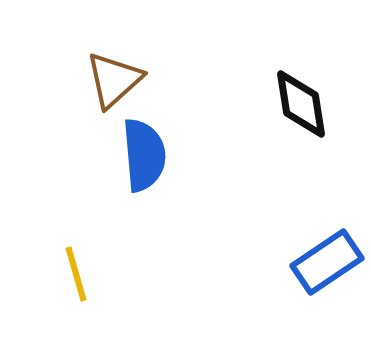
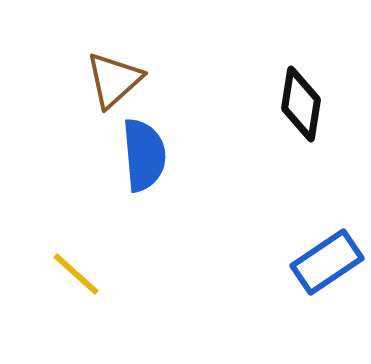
black diamond: rotated 18 degrees clockwise
yellow line: rotated 32 degrees counterclockwise
